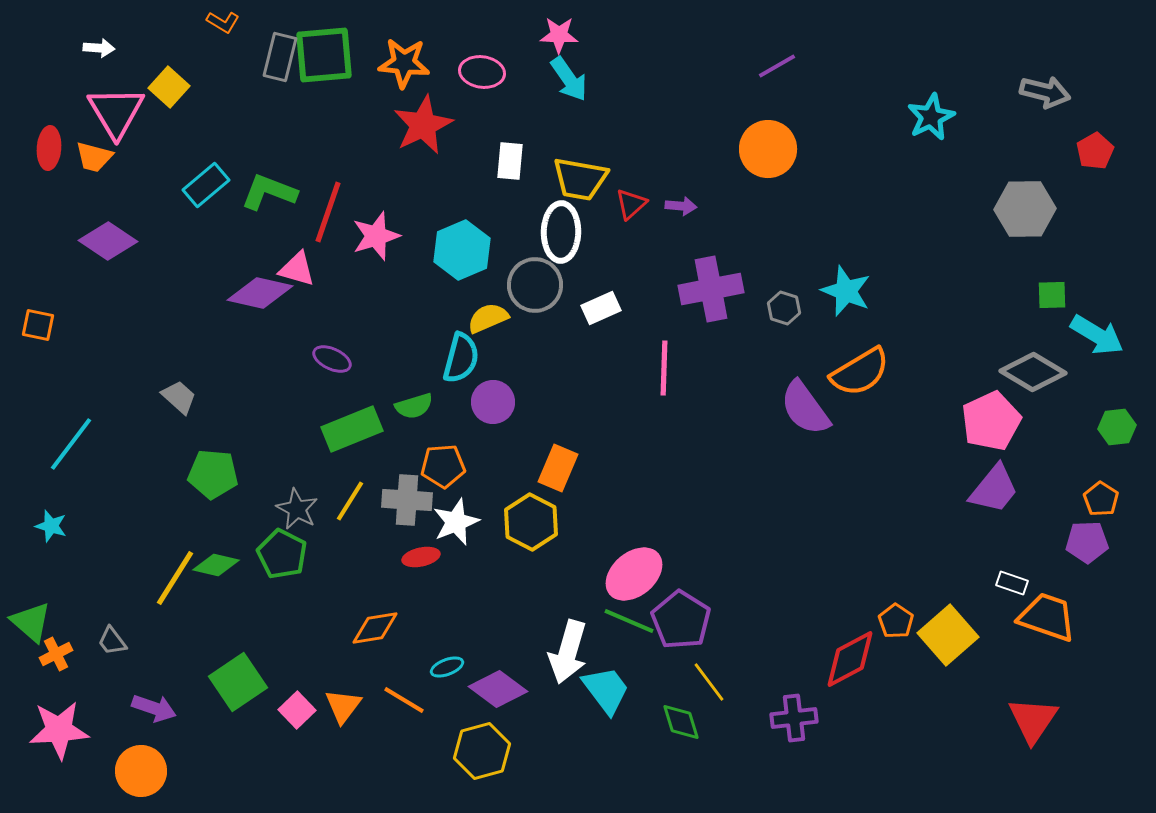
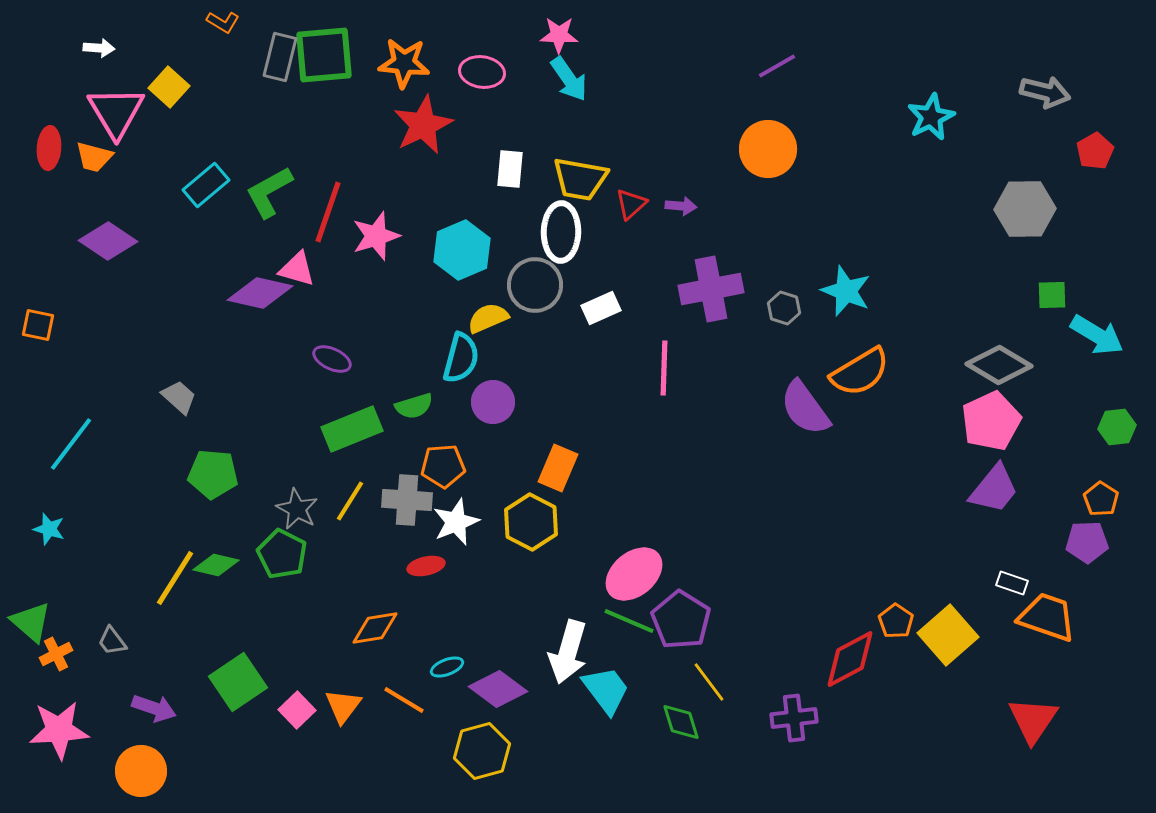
white rectangle at (510, 161): moved 8 px down
green L-shape at (269, 192): rotated 50 degrees counterclockwise
gray diamond at (1033, 372): moved 34 px left, 7 px up
cyan star at (51, 526): moved 2 px left, 3 px down
red ellipse at (421, 557): moved 5 px right, 9 px down
